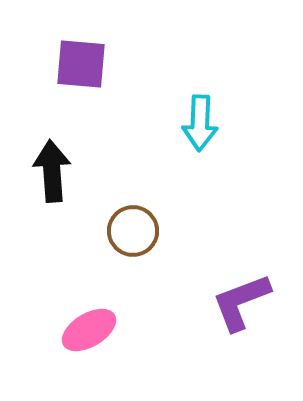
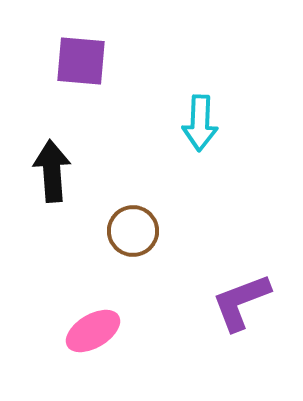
purple square: moved 3 px up
pink ellipse: moved 4 px right, 1 px down
